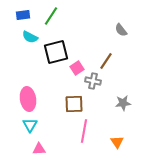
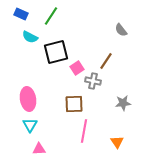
blue rectangle: moved 2 px left, 1 px up; rotated 32 degrees clockwise
